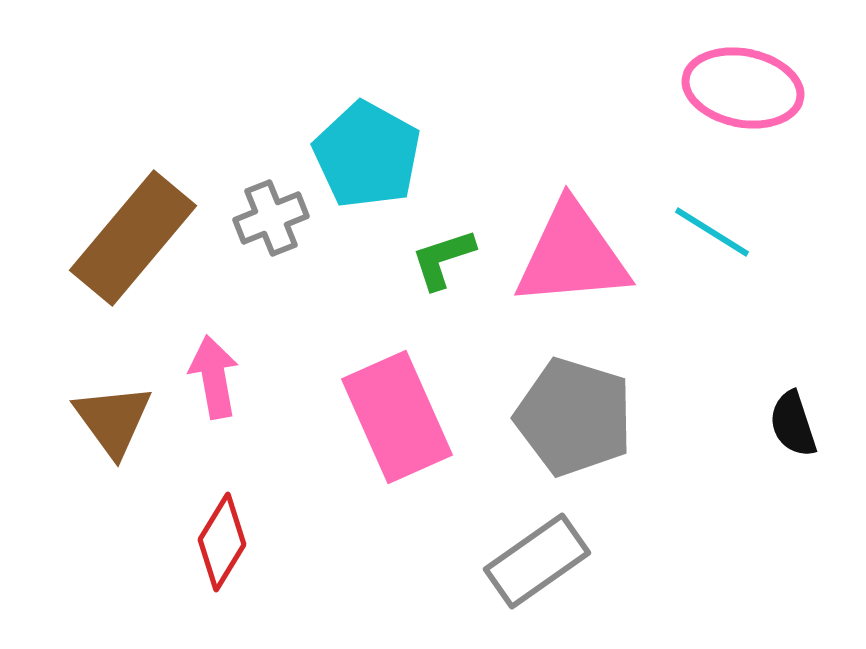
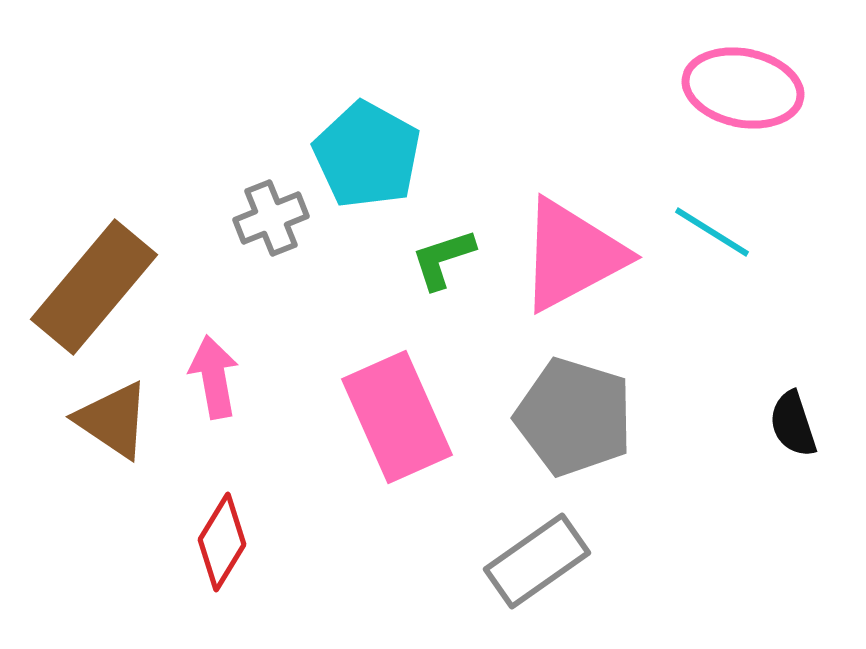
brown rectangle: moved 39 px left, 49 px down
pink triangle: rotated 23 degrees counterclockwise
brown triangle: rotated 20 degrees counterclockwise
